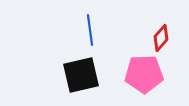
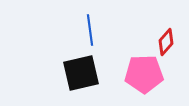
red diamond: moved 5 px right, 4 px down
black square: moved 2 px up
